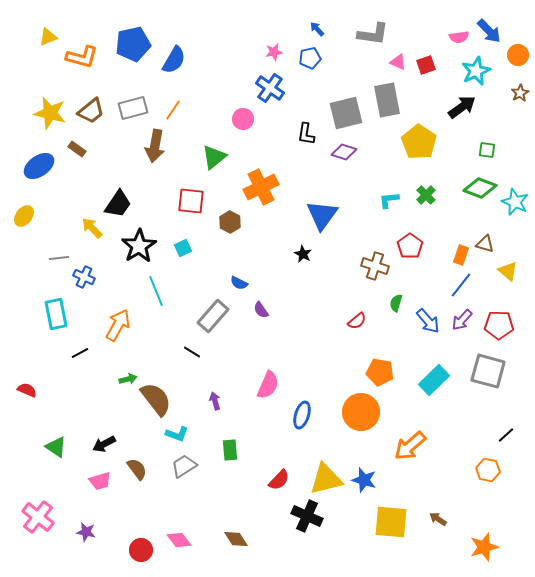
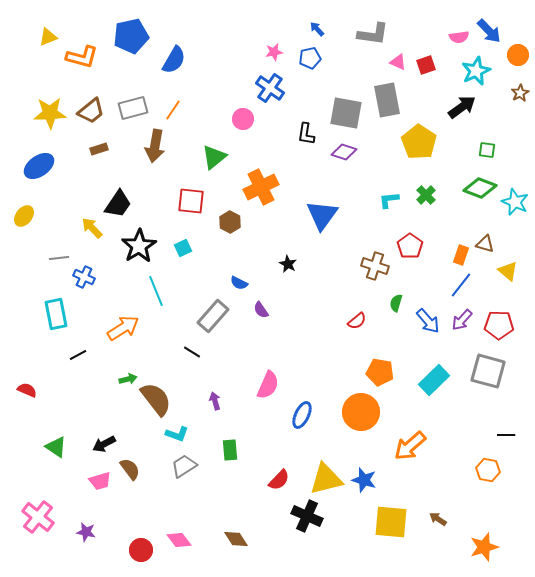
blue pentagon at (133, 44): moved 2 px left, 8 px up
yellow star at (50, 113): rotated 16 degrees counterclockwise
gray square at (346, 113): rotated 24 degrees clockwise
brown rectangle at (77, 149): moved 22 px right; rotated 54 degrees counterclockwise
black star at (303, 254): moved 15 px left, 10 px down
orange arrow at (118, 325): moved 5 px right, 3 px down; rotated 28 degrees clockwise
black line at (80, 353): moved 2 px left, 2 px down
blue ellipse at (302, 415): rotated 8 degrees clockwise
black line at (506, 435): rotated 42 degrees clockwise
brown semicircle at (137, 469): moved 7 px left
